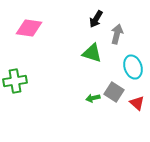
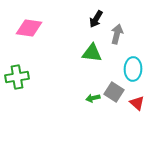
green triangle: rotated 10 degrees counterclockwise
cyan ellipse: moved 2 px down; rotated 20 degrees clockwise
green cross: moved 2 px right, 4 px up
